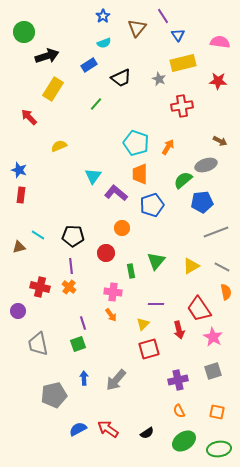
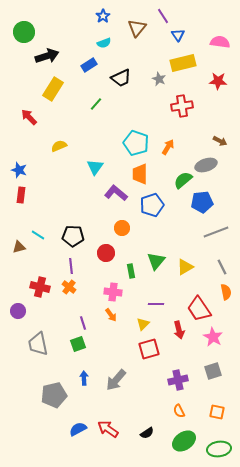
cyan triangle at (93, 176): moved 2 px right, 9 px up
yellow triangle at (191, 266): moved 6 px left, 1 px down
gray line at (222, 267): rotated 35 degrees clockwise
